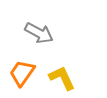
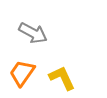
gray arrow: moved 6 px left
